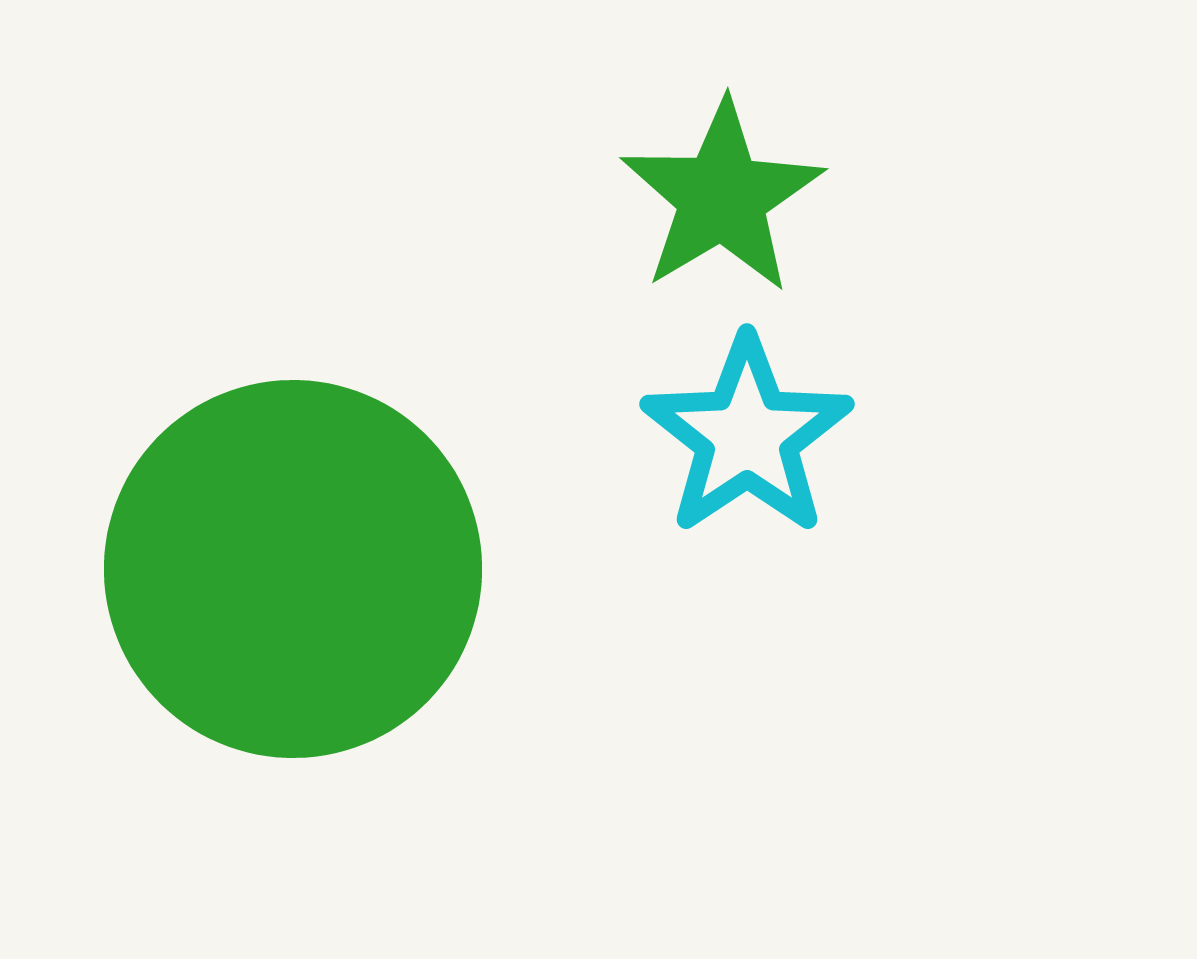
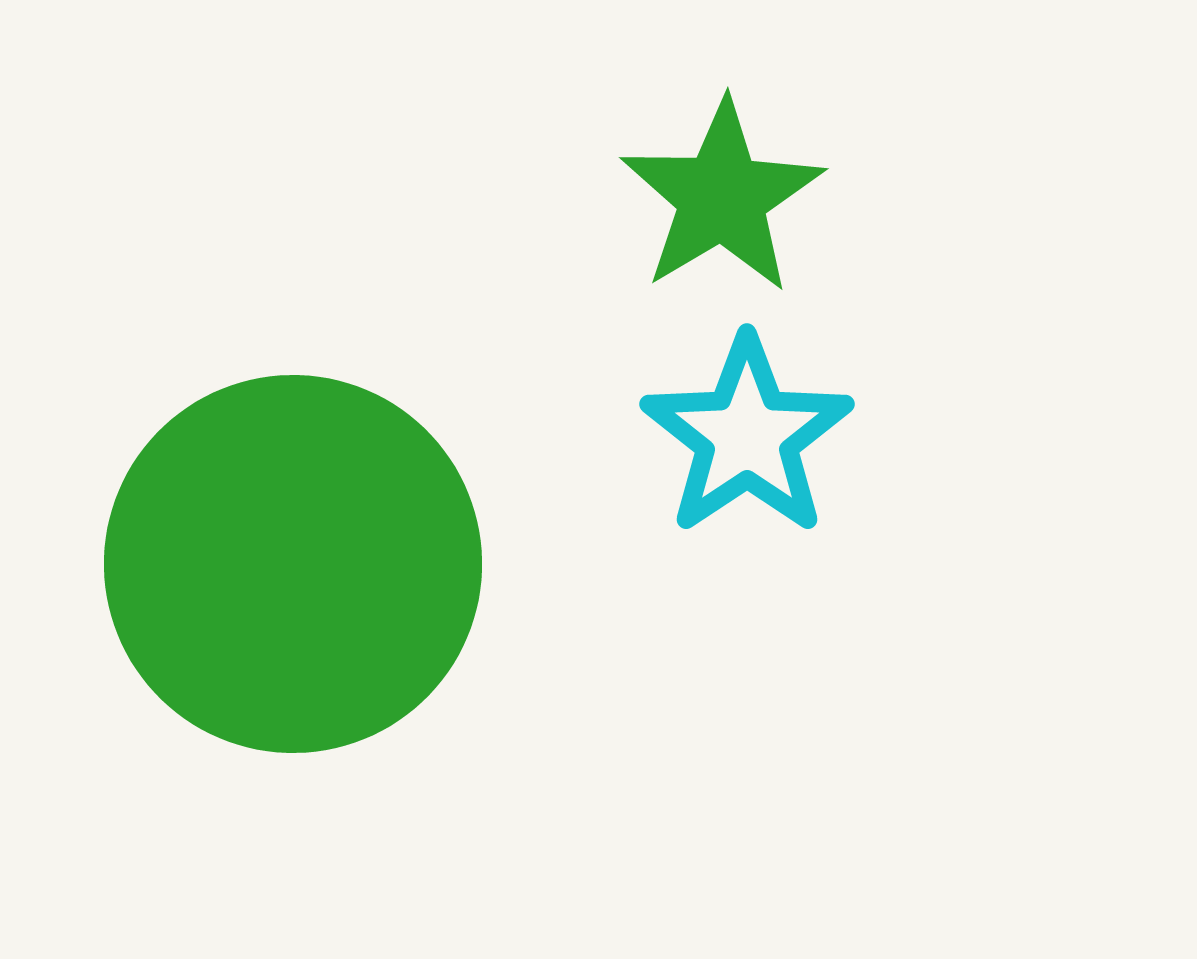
green circle: moved 5 px up
